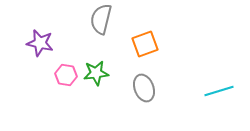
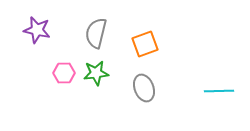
gray semicircle: moved 5 px left, 14 px down
purple star: moved 3 px left, 13 px up
pink hexagon: moved 2 px left, 2 px up; rotated 10 degrees counterclockwise
cyan line: rotated 16 degrees clockwise
